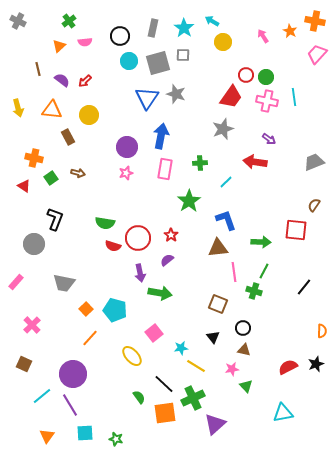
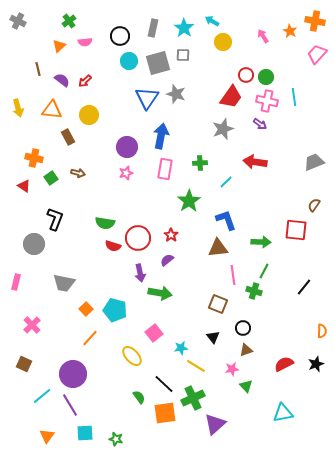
purple arrow at (269, 139): moved 9 px left, 15 px up
pink line at (234, 272): moved 1 px left, 3 px down
pink rectangle at (16, 282): rotated 28 degrees counterclockwise
brown triangle at (244, 350): moved 2 px right; rotated 32 degrees counterclockwise
red semicircle at (288, 367): moved 4 px left, 3 px up
